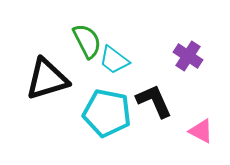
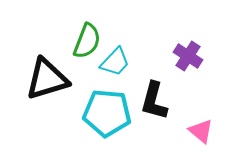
green semicircle: rotated 48 degrees clockwise
cyan trapezoid: moved 1 px right, 2 px down; rotated 84 degrees counterclockwise
black L-shape: rotated 141 degrees counterclockwise
cyan pentagon: rotated 6 degrees counterclockwise
pink triangle: rotated 12 degrees clockwise
